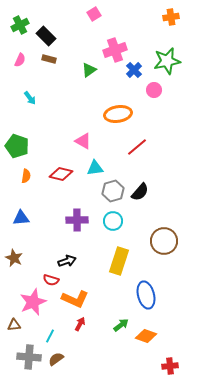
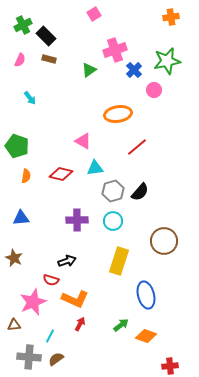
green cross: moved 3 px right
